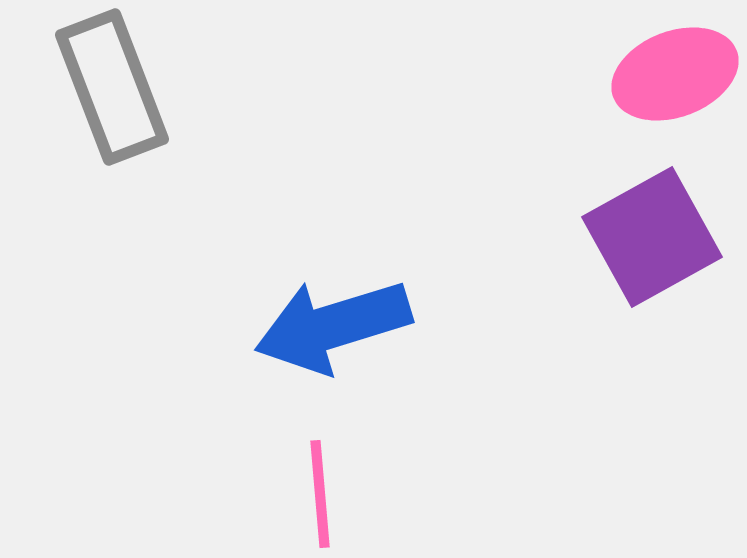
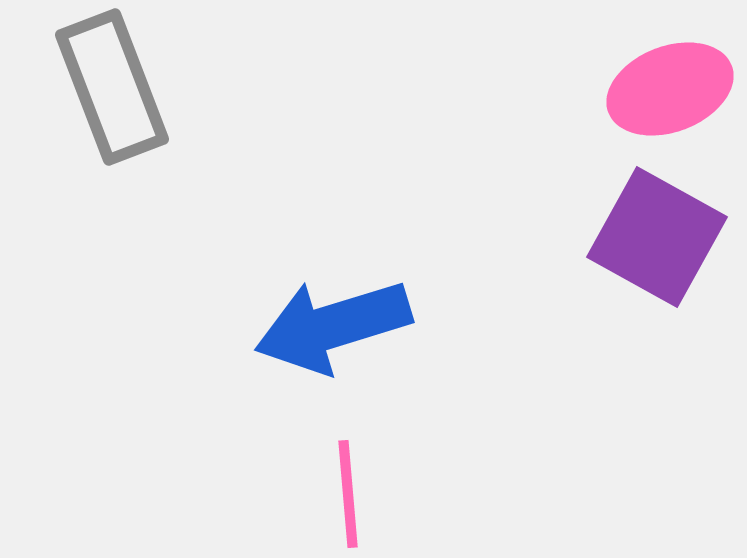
pink ellipse: moved 5 px left, 15 px down
purple square: moved 5 px right; rotated 32 degrees counterclockwise
pink line: moved 28 px right
